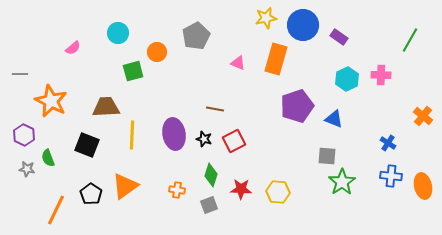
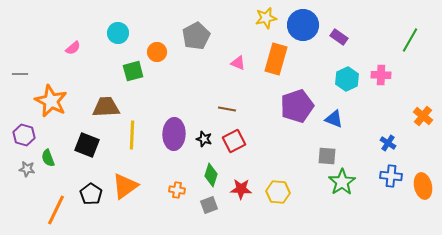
brown line at (215, 109): moved 12 px right
purple ellipse at (174, 134): rotated 12 degrees clockwise
purple hexagon at (24, 135): rotated 10 degrees counterclockwise
